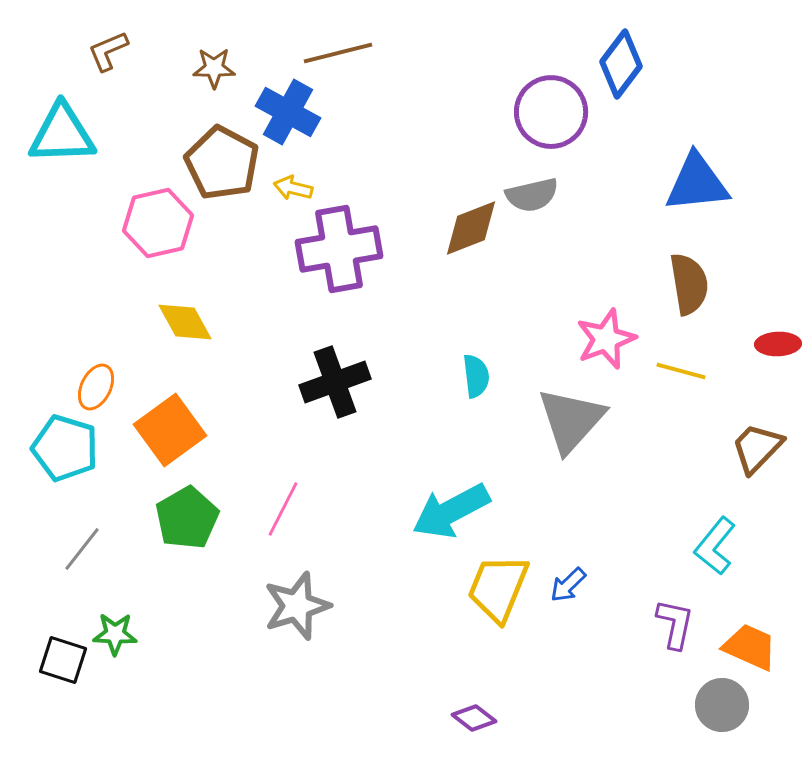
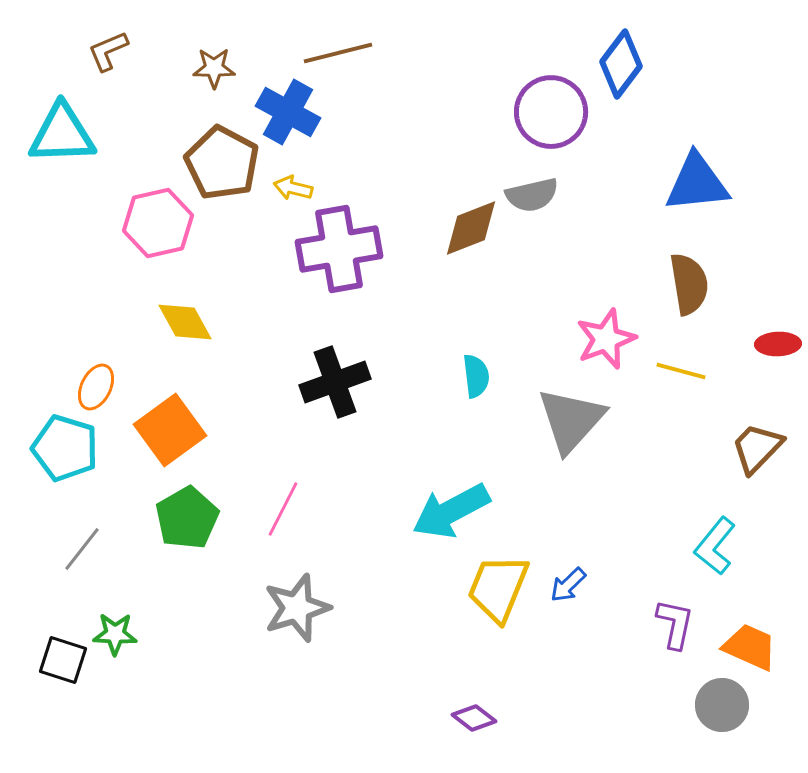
gray star: moved 2 px down
